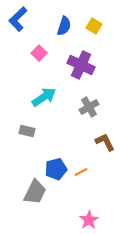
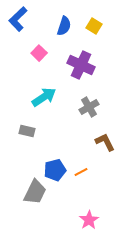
blue pentagon: moved 1 px left, 1 px down
